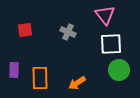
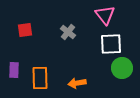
gray cross: rotated 14 degrees clockwise
green circle: moved 3 px right, 2 px up
orange arrow: rotated 24 degrees clockwise
